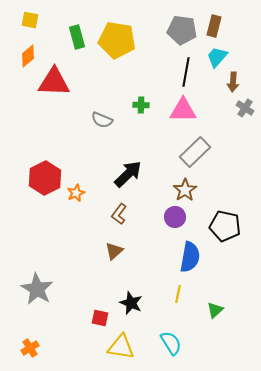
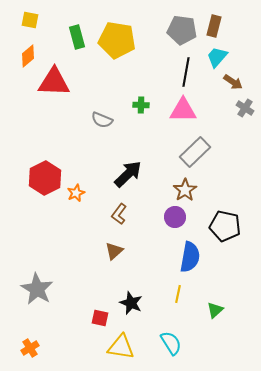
brown arrow: rotated 60 degrees counterclockwise
